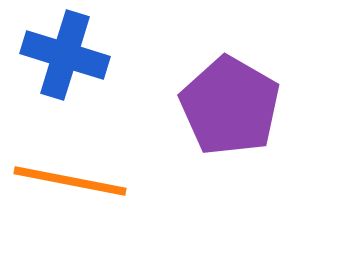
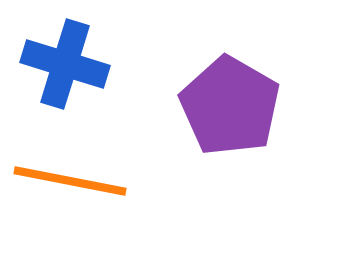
blue cross: moved 9 px down
